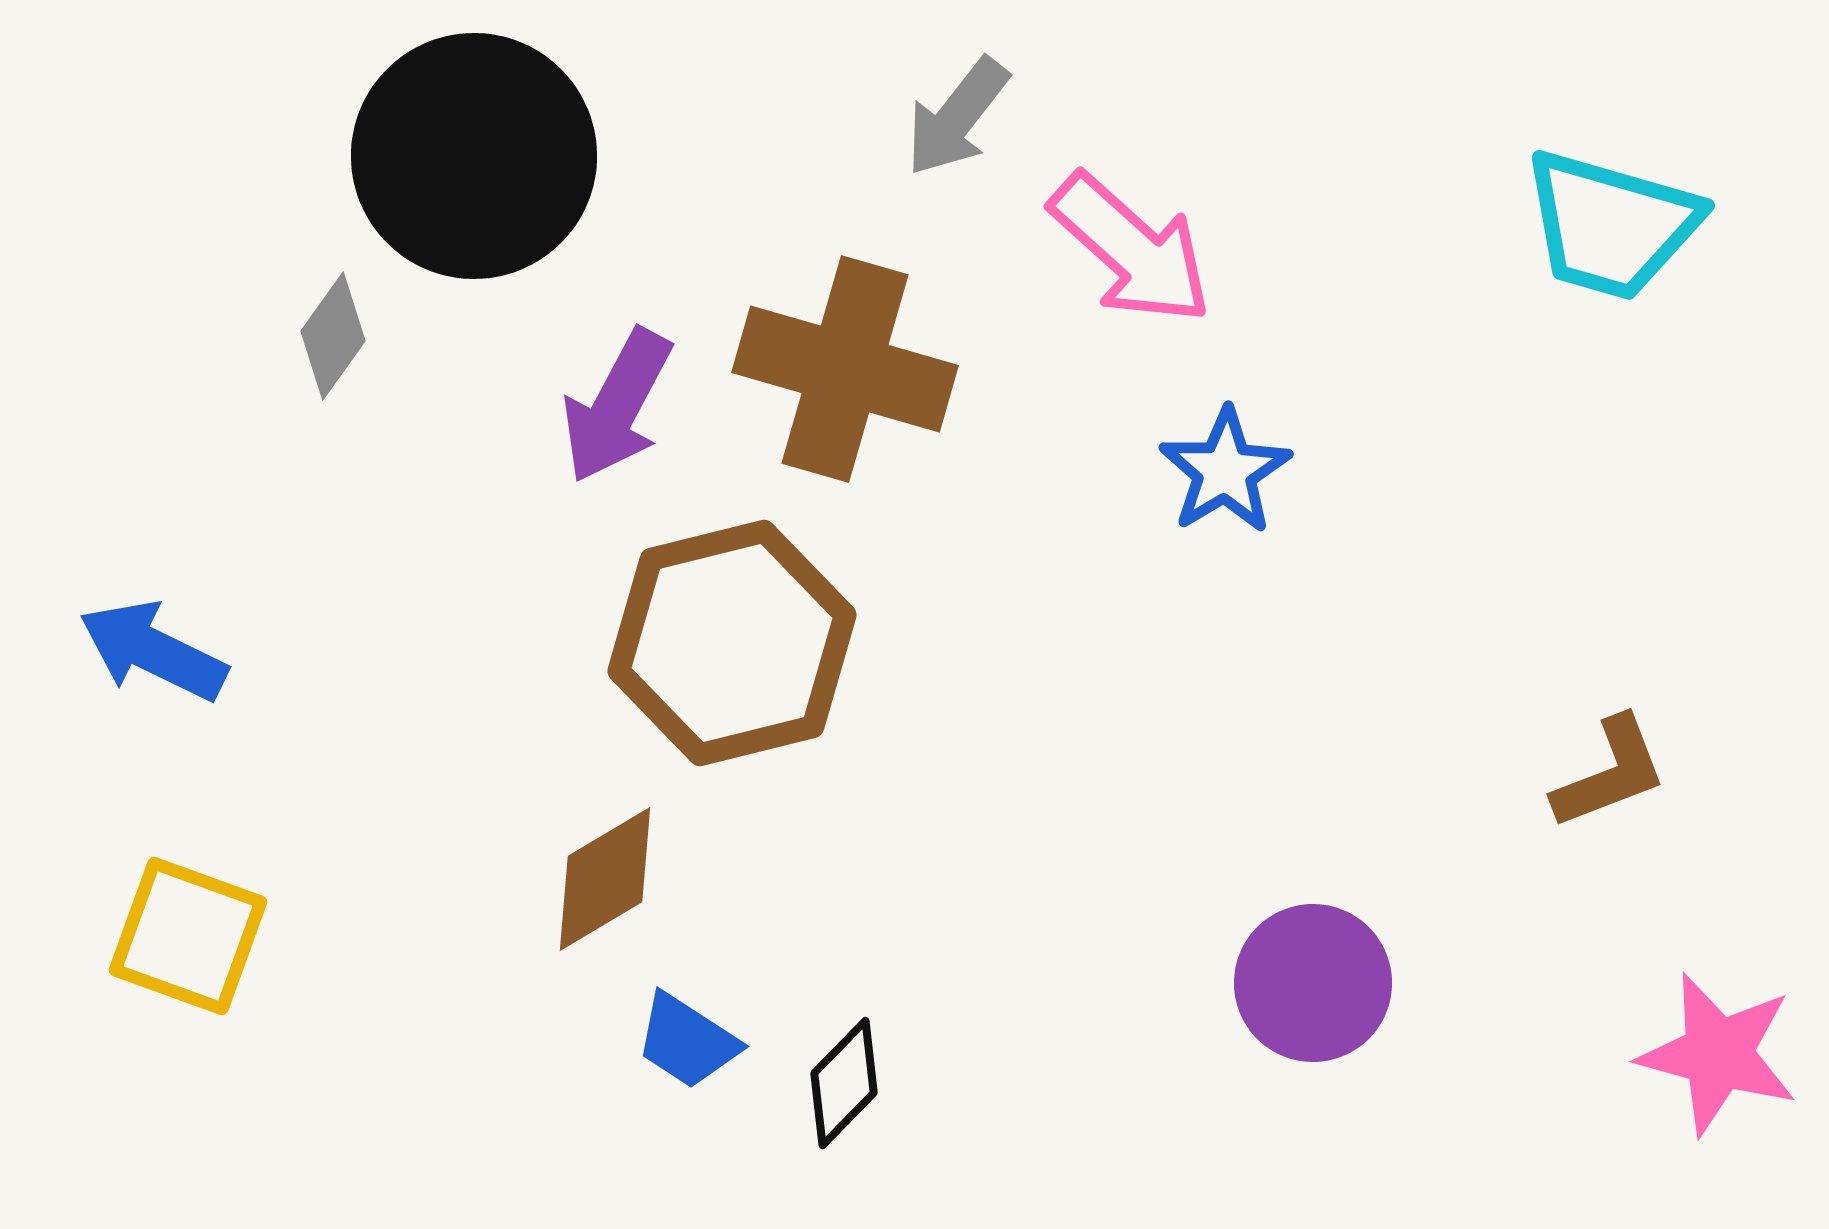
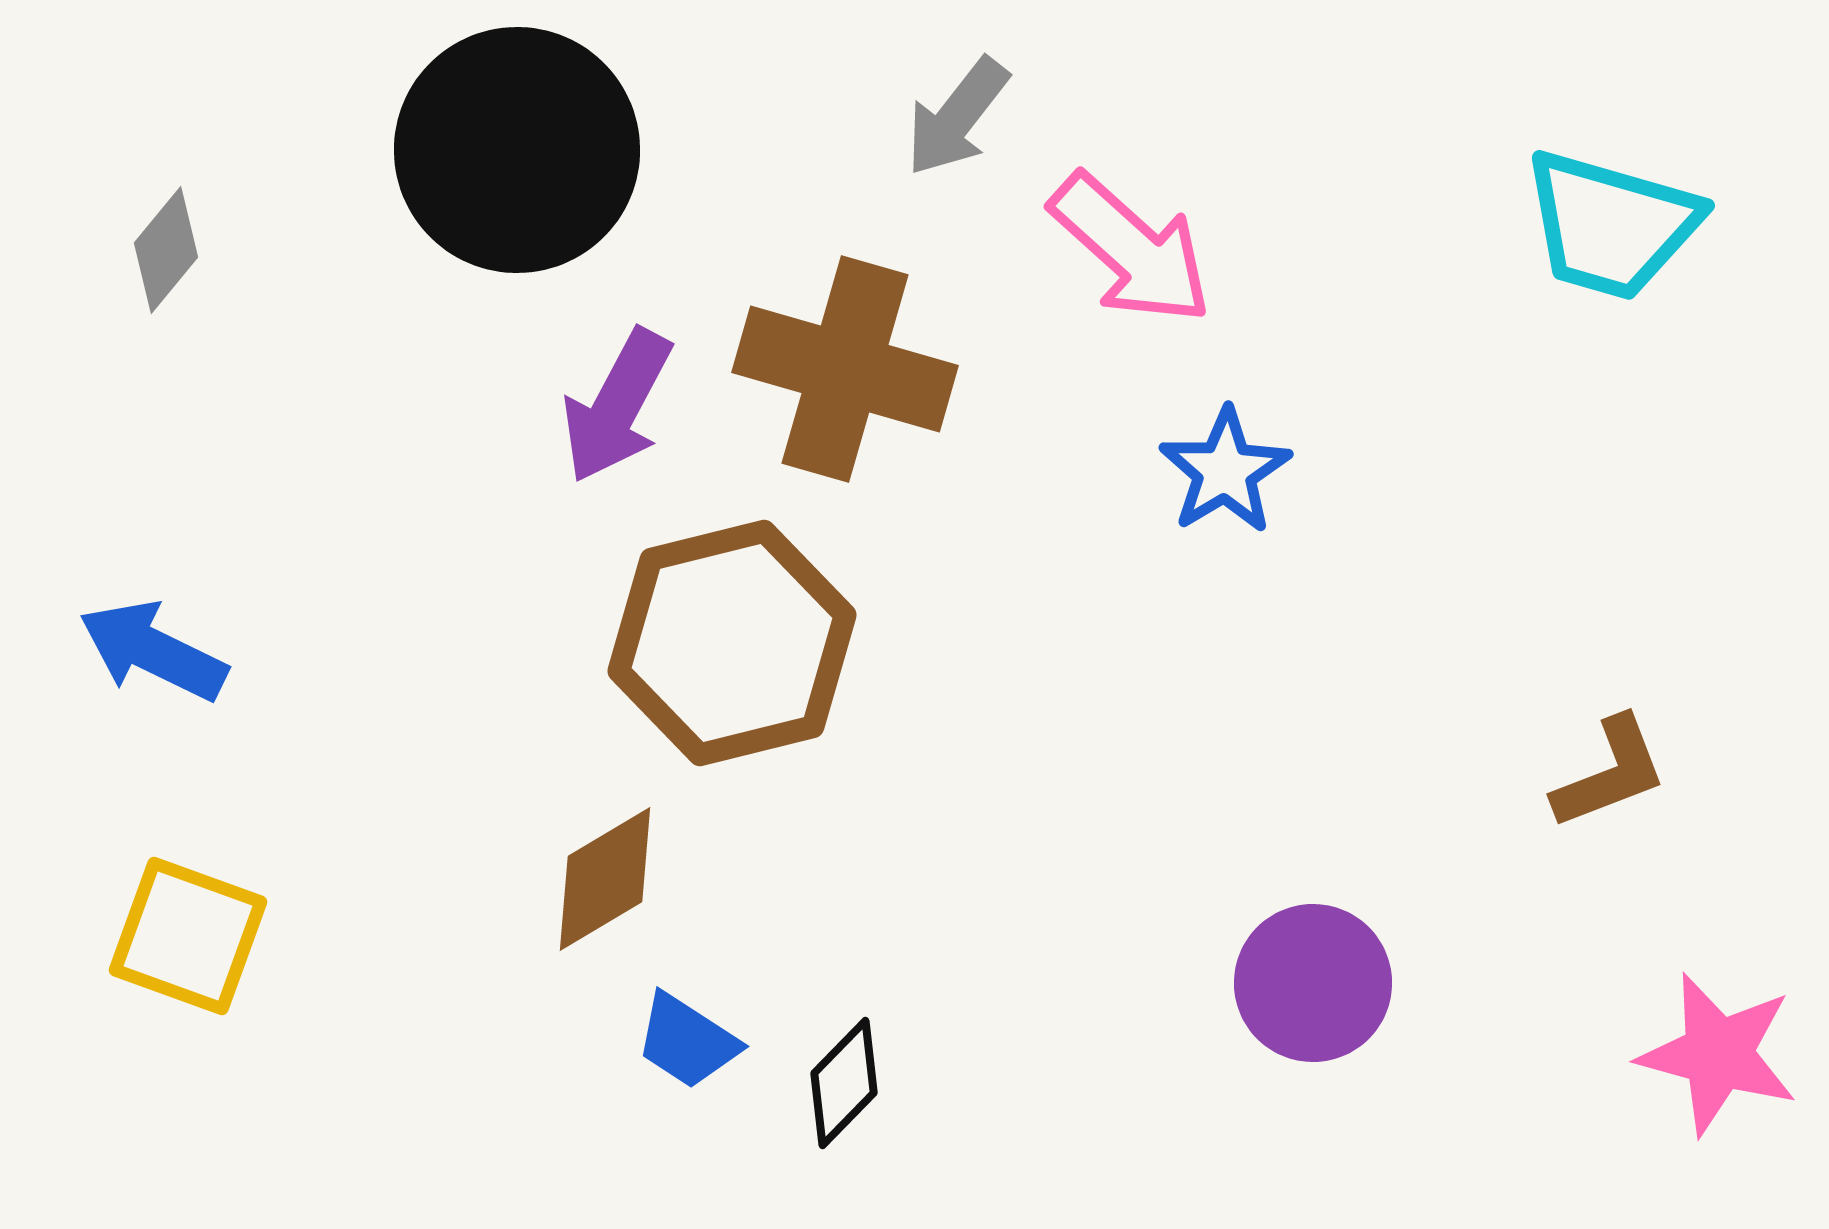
black circle: moved 43 px right, 6 px up
gray diamond: moved 167 px left, 86 px up; rotated 4 degrees clockwise
